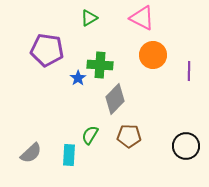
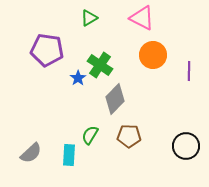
green cross: rotated 30 degrees clockwise
